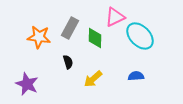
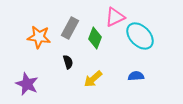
green diamond: rotated 20 degrees clockwise
